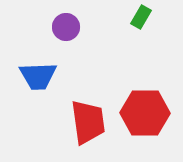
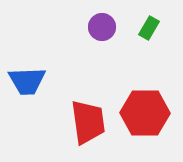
green rectangle: moved 8 px right, 11 px down
purple circle: moved 36 px right
blue trapezoid: moved 11 px left, 5 px down
